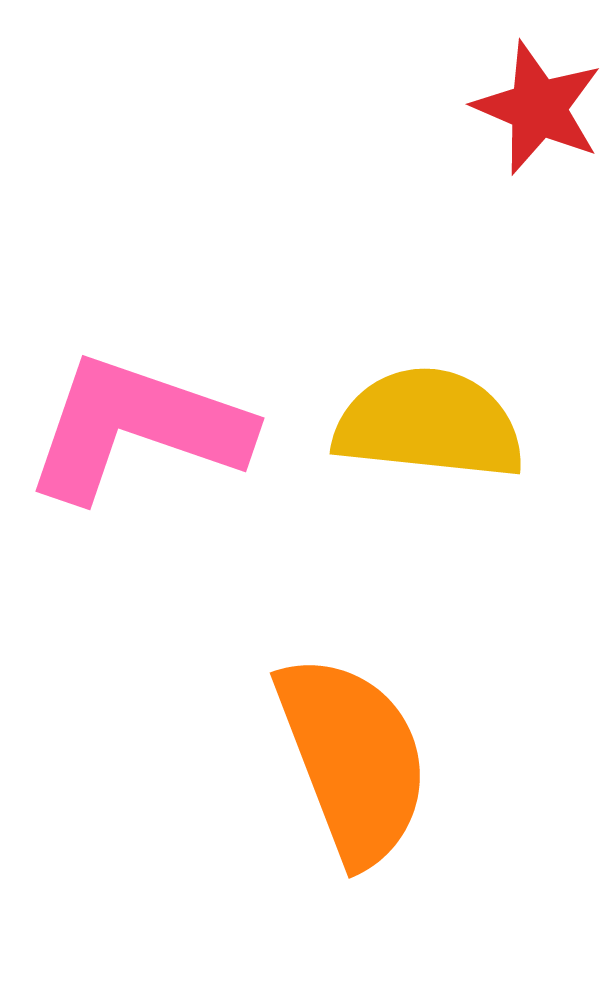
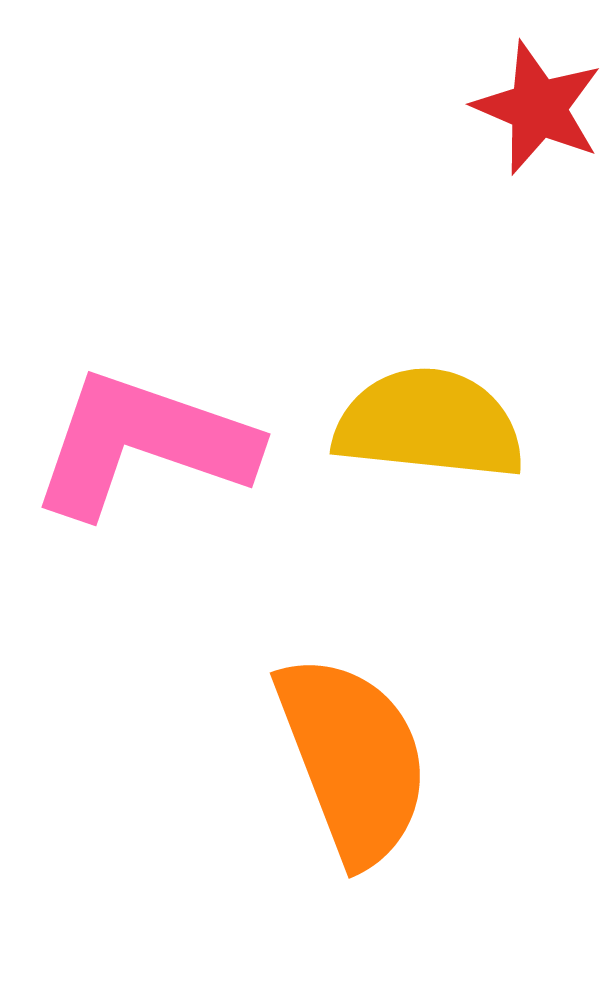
pink L-shape: moved 6 px right, 16 px down
